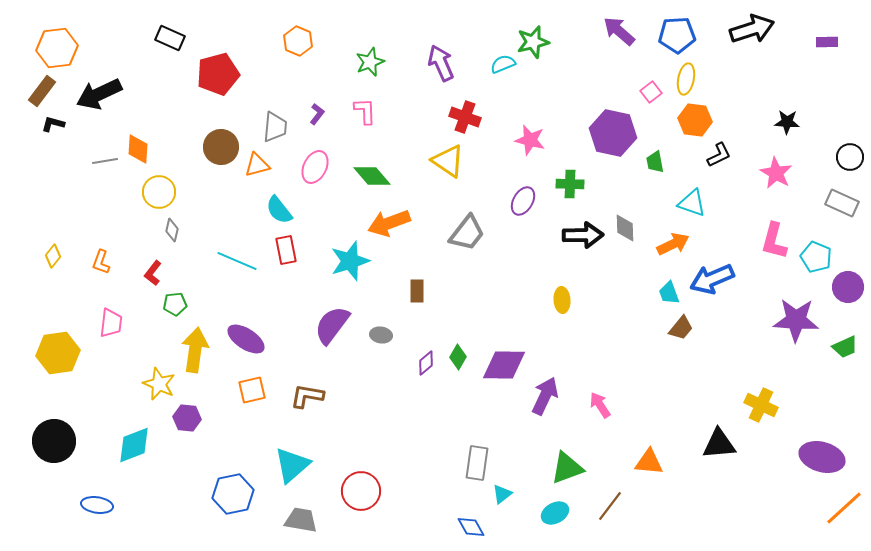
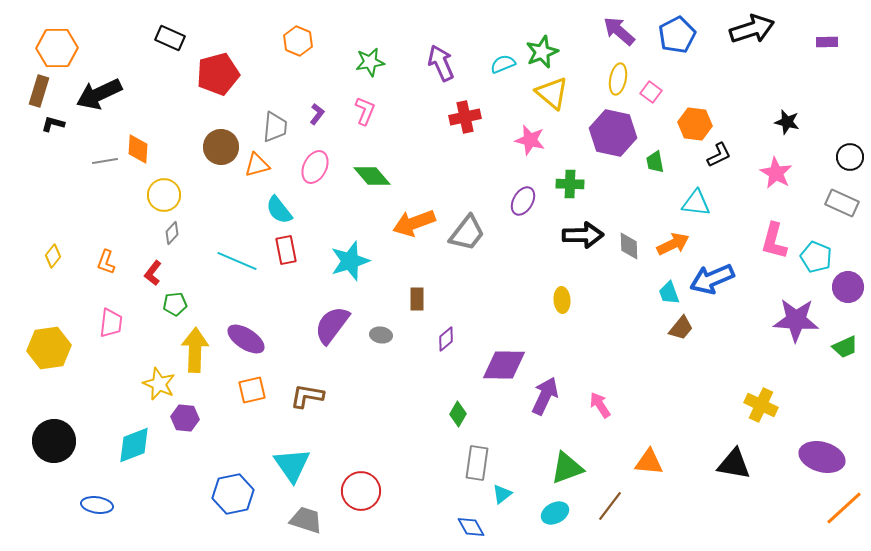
blue pentagon at (677, 35): rotated 24 degrees counterclockwise
green star at (533, 42): moved 9 px right, 10 px down; rotated 8 degrees counterclockwise
orange hexagon at (57, 48): rotated 6 degrees clockwise
green star at (370, 62): rotated 12 degrees clockwise
yellow ellipse at (686, 79): moved 68 px left
brown rectangle at (42, 91): moved 3 px left; rotated 20 degrees counterclockwise
pink square at (651, 92): rotated 15 degrees counterclockwise
pink L-shape at (365, 111): rotated 24 degrees clockwise
red cross at (465, 117): rotated 32 degrees counterclockwise
orange hexagon at (695, 120): moved 4 px down
black star at (787, 122): rotated 10 degrees clockwise
yellow triangle at (448, 161): moved 104 px right, 68 px up; rotated 6 degrees clockwise
yellow circle at (159, 192): moved 5 px right, 3 px down
cyan triangle at (692, 203): moved 4 px right; rotated 12 degrees counterclockwise
orange arrow at (389, 223): moved 25 px right
gray diamond at (625, 228): moved 4 px right, 18 px down
gray diamond at (172, 230): moved 3 px down; rotated 30 degrees clockwise
orange L-shape at (101, 262): moved 5 px right
brown rectangle at (417, 291): moved 8 px down
yellow arrow at (195, 350): rotated 6 degrees counterclockwise
yellow hexagon at (58, 353): moved 9 px left, 5 px up
green diamond at (458, 357): moved 57 px down
purple diamond at (426, 363): moved 20 px right, 24 px up
purple hexagon at (187, 418): moved 2 px left
black triangle at (719, 444): moved 15 px right, 20 px down; rotated 15 degrees clockwise
cyan triangle at (292, 465): rotated 24 degrees counterclockwise
gray trapezoid at (301, 520): moved 5 px right; rotated 8 degrees clockwise
